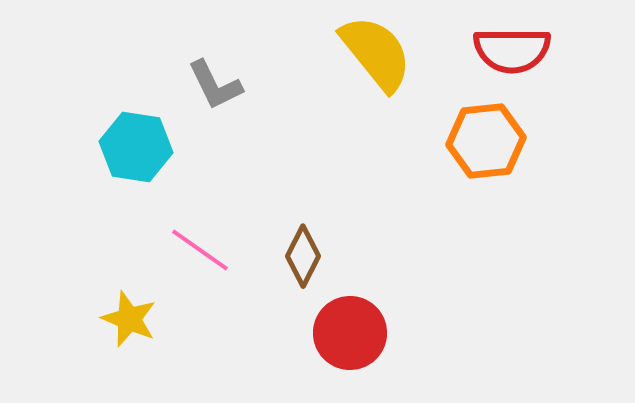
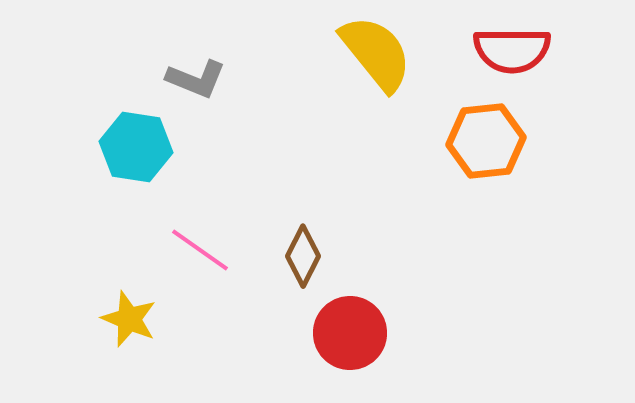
gray L-shape: moved 19 px left, 6 px up; rotated 42 degrees counterclockwise
